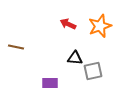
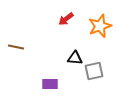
red arrow: moved 2 px left, 5 px up; rotated 63 degrees counterclockwise
gray square: moved 1 px right
purple rectangle: moved 1 px down
